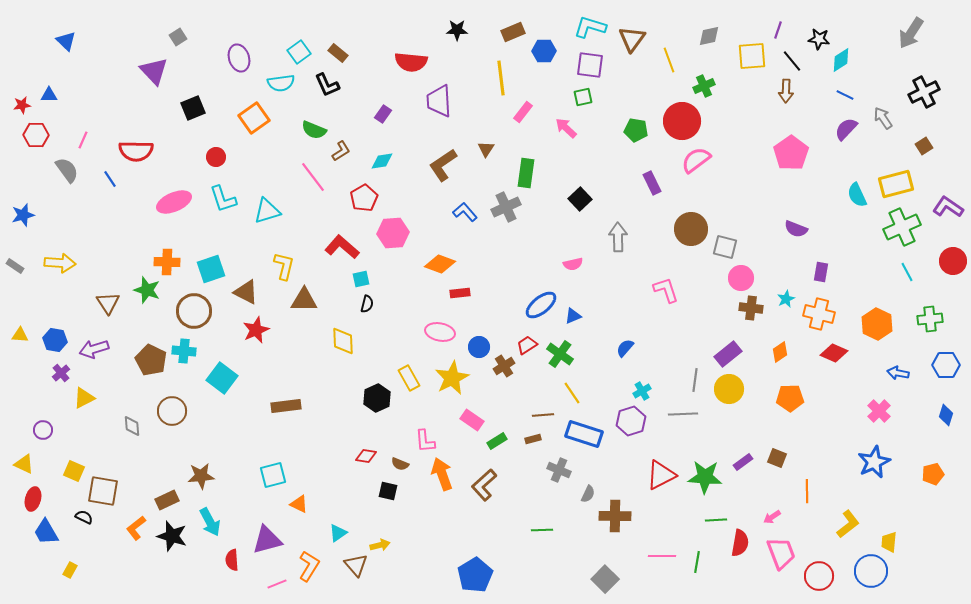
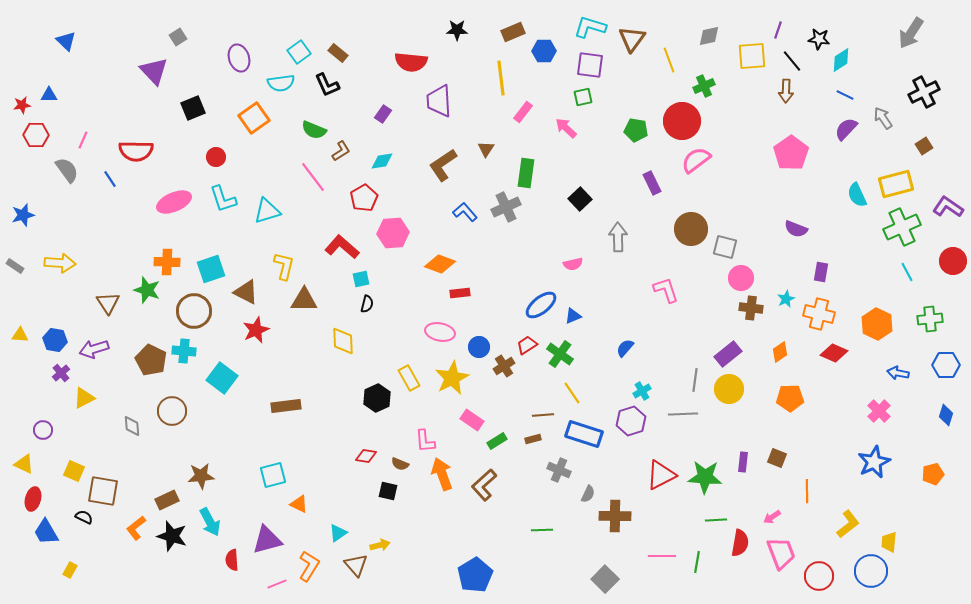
purple rectangle at (743, 462): rotated 48 degrees counterclockwise
